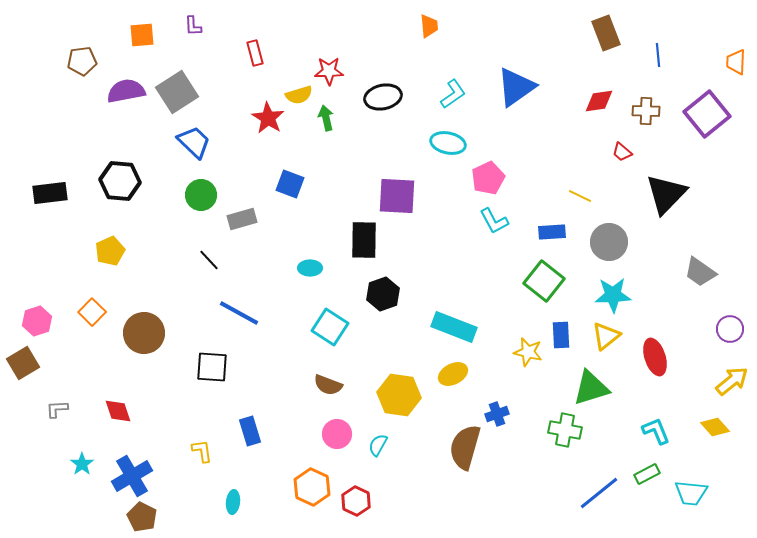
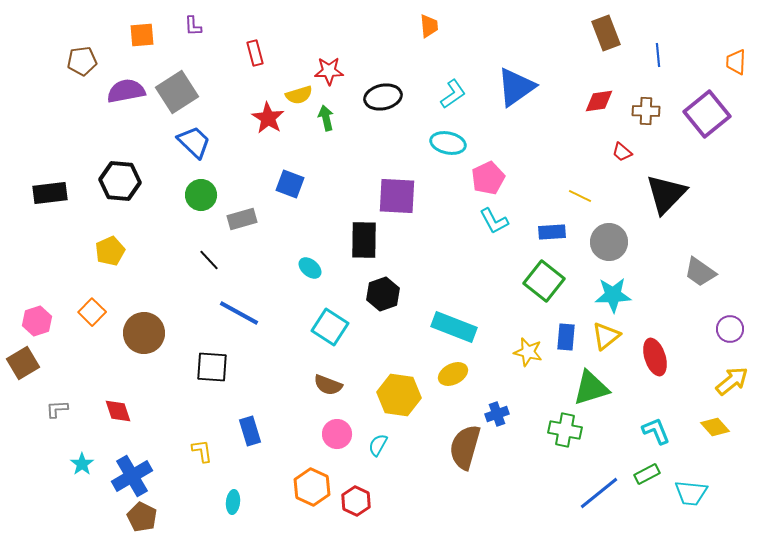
cyan ellipse at (310, 268): rotated 40 degrees clockwise
blue rectangle at (561, 335): moved 5 px right, 2 px down; rotated 8 degrees clockwise
